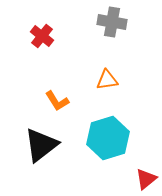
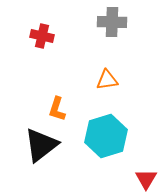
gray cross: rotated 8 degrees counterclockwise
red cross: rotated 25 degrees counterclockwise
orange L-shape: moved 8 px down; rotated 50 degrees clockwise
cyan hexagon: moved 2 px left, 2 px up
red triangle: rotated 20 degrees counterclockwise
